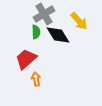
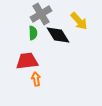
gray cross: moved 3 px left
green semicircle: moved 3 px left, 1 px down
red trapezoid: moved 1 px right, 2 px down; rotated 35 degrees clockwise
